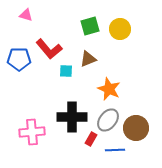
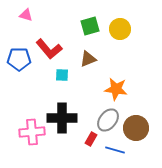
cyan square: moved 4 px left, 4 px down
orange star: moved 7 px right; rotated 15 degrees counterclockwise
black cross: moved 10 px left, 1 px down
blue line: rotated 18 degrees clockwise
